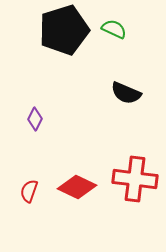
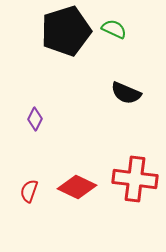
black pentagon: moved 2 px right, 1 px down
